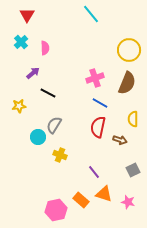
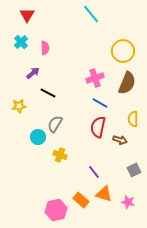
yellow circle: moved 6 px left, 1 px down
gray semicircle: moved 1 px right, 1 px up
gray square: moved 1 px right
